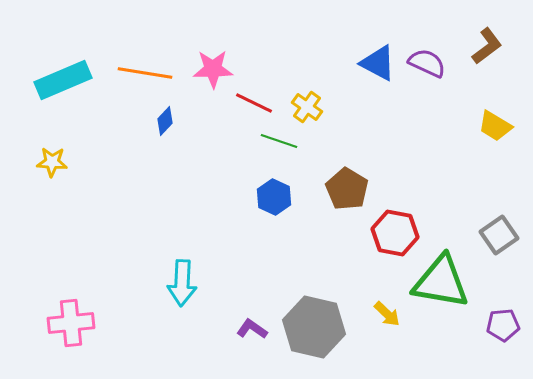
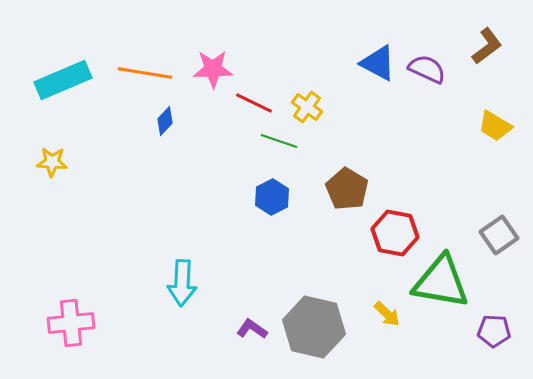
purple semicircle: moved 6 px down
blue hexagon: moved 2 px left; rotated 8 degrees clockwise
purple pentagon: moved 9 px left, 6 px down; rotated 8 degrees clockwise
